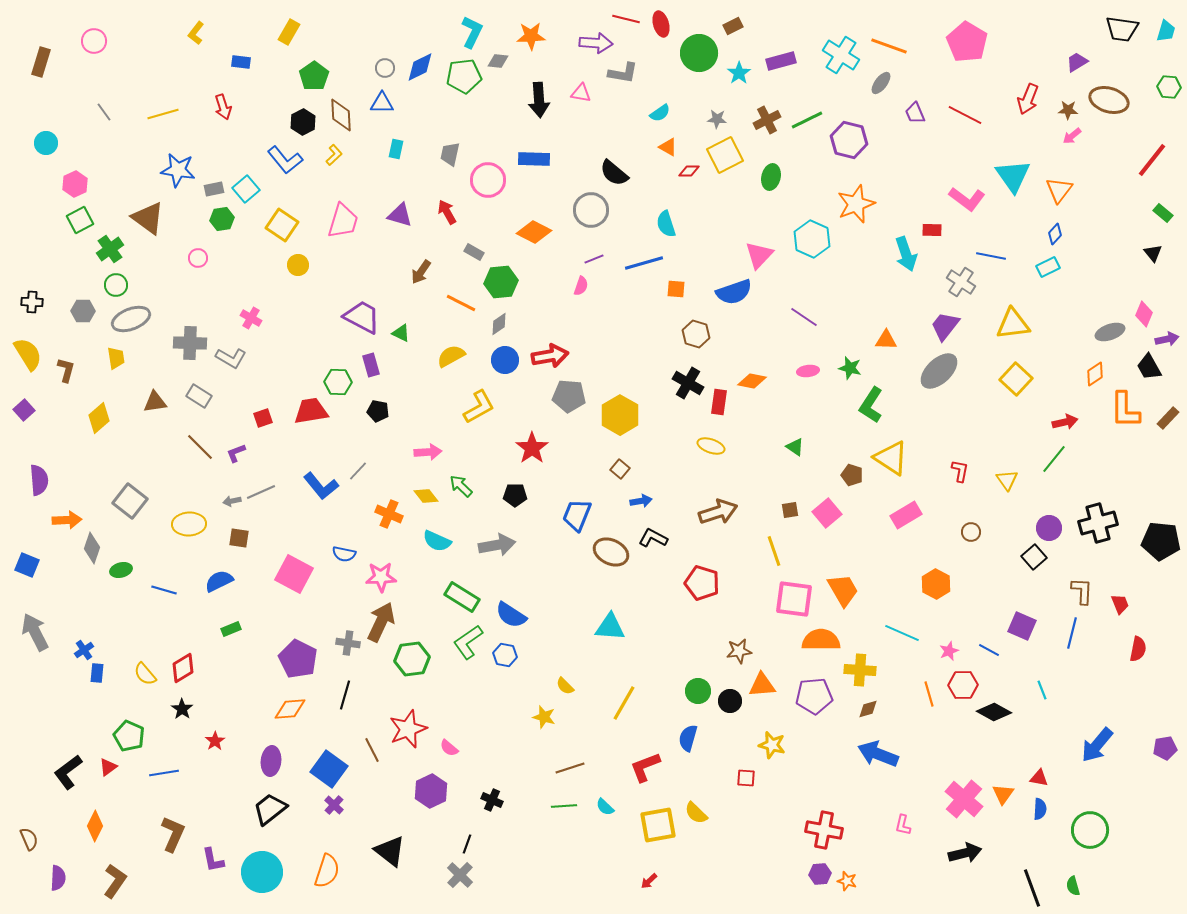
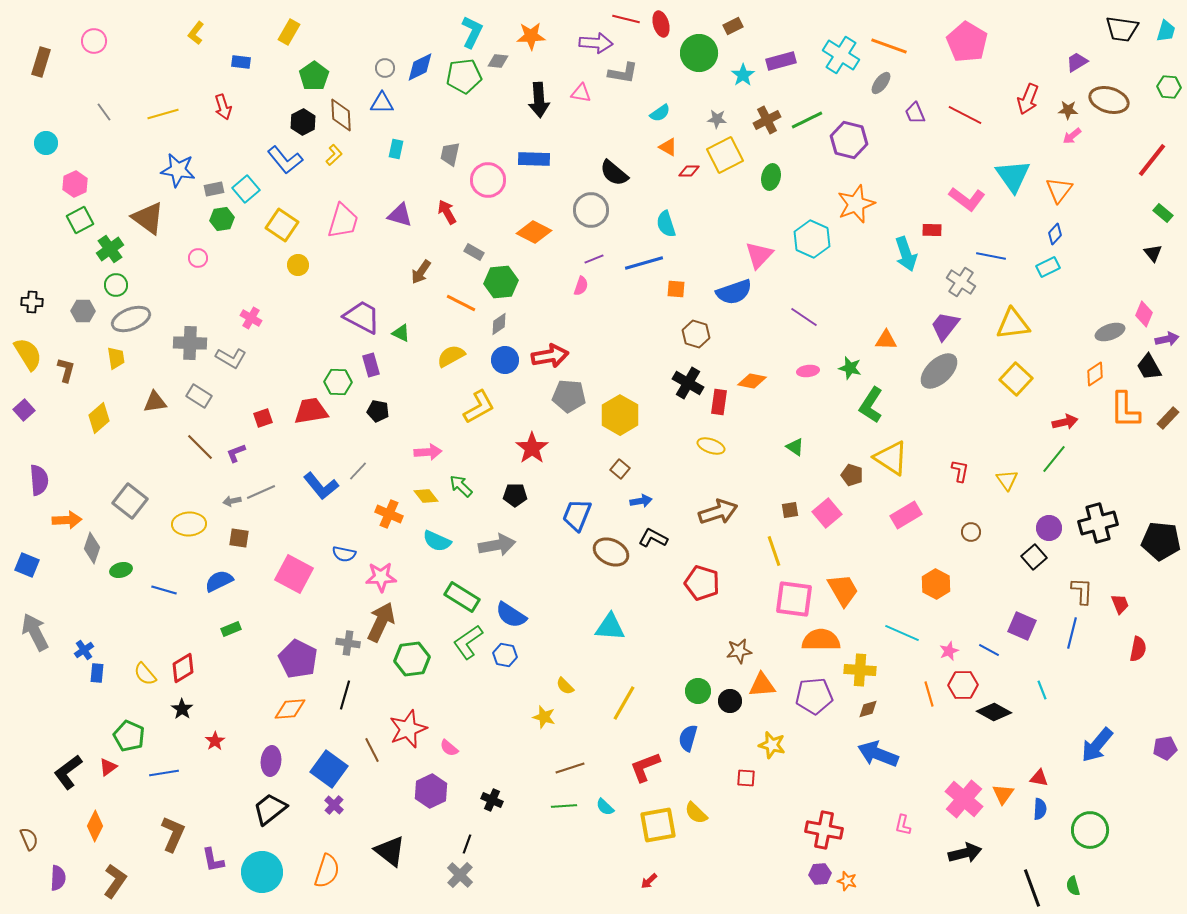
cyan star at (739, 73): moved 4 px right, 2 px down
